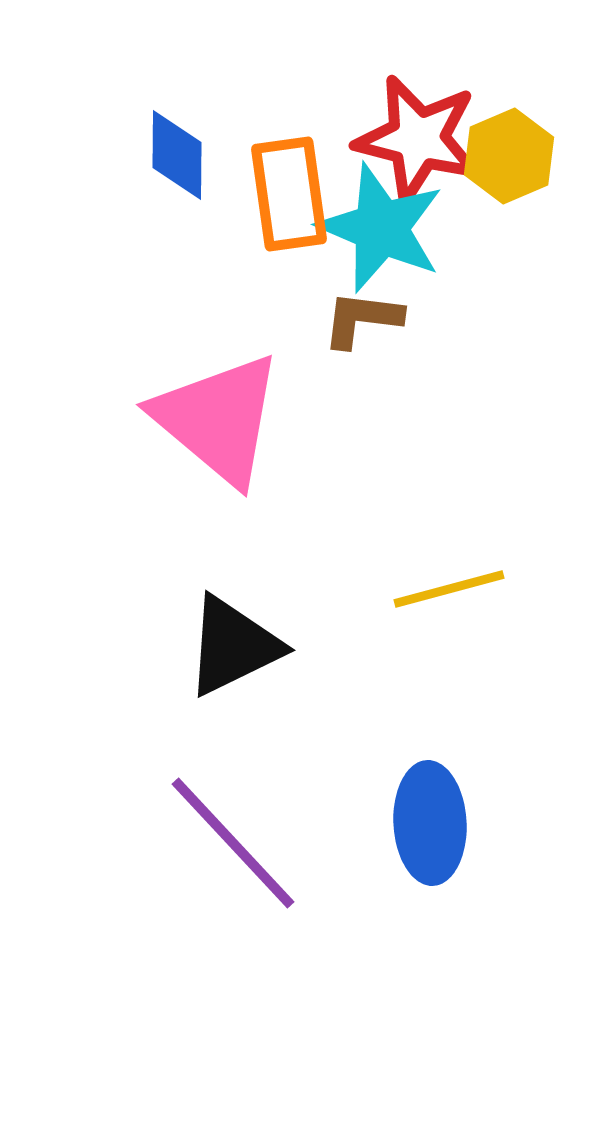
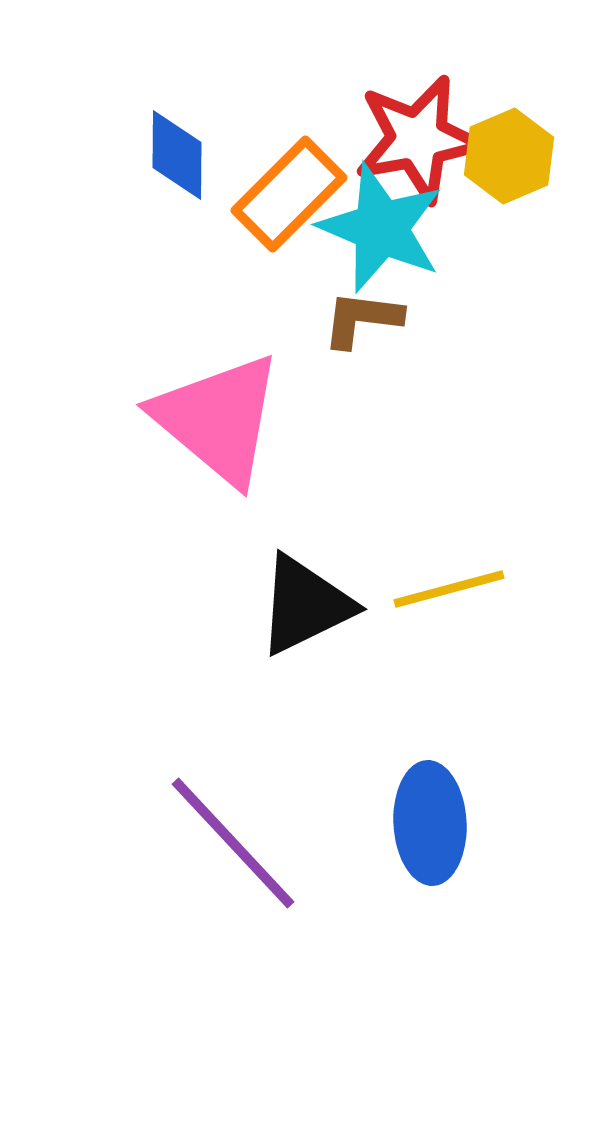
red star: rotated 24 degrees counterclockwise
orange rectangle: rotated 53 degrees clockwise
black triangle: moved 72 px right, 41 px up
